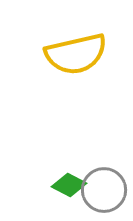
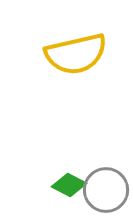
gray circle: moved 2 px right
